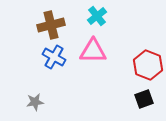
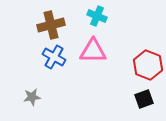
cyan cross: rotated 30 degrees counterclockwise
gray star: moved 3 px left, 5 px up
